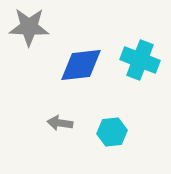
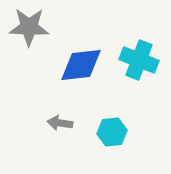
cyan cross: moved 1 px left
